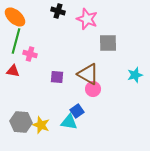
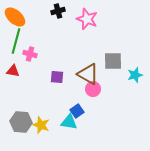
black cross: rotated 32 degrees counterclockwise
gray square: moved 5 px right, 18 px down
